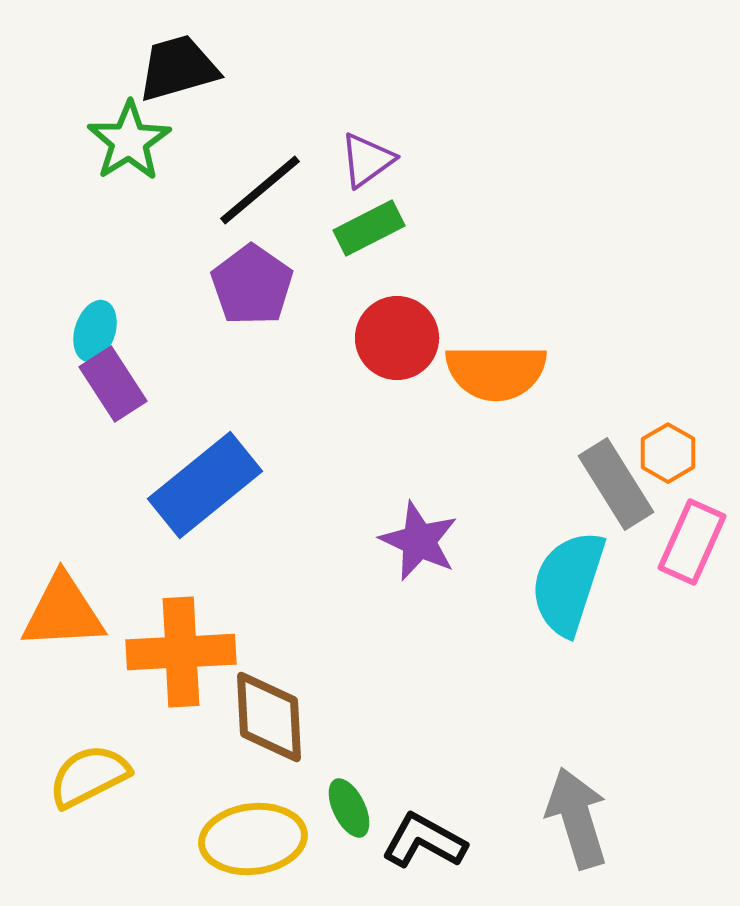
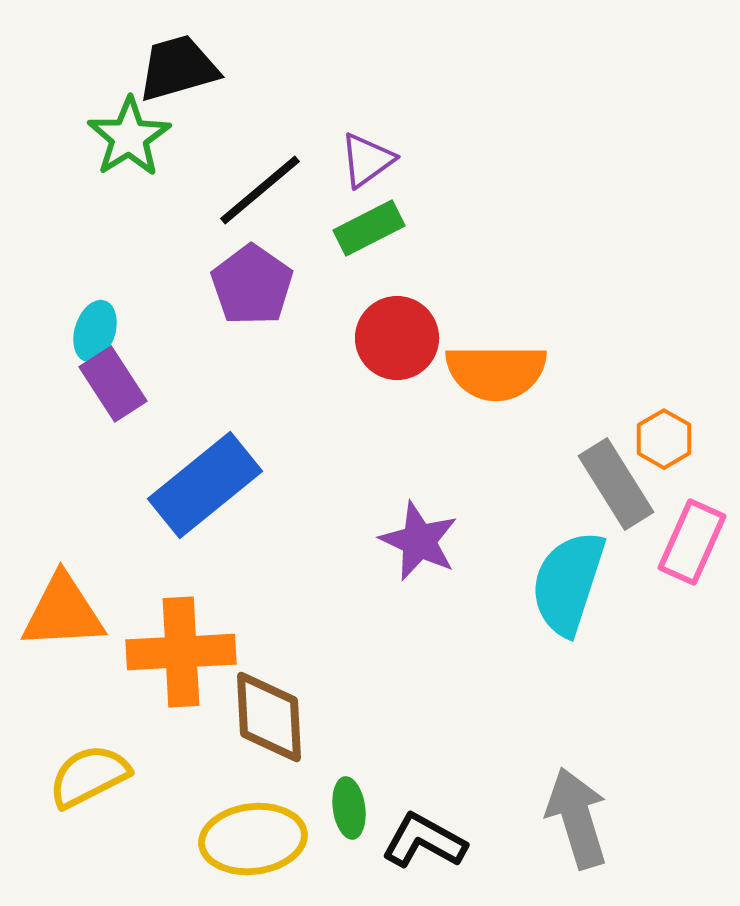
green star: moved 4 px up
orange hexagon: moved 4 px left, 14 px up
green ellipse: rotated 18 degrees clockwise
